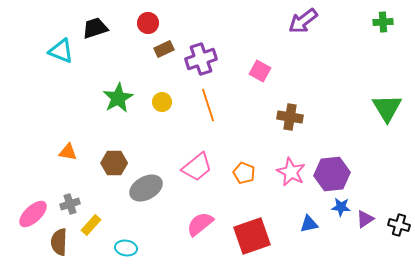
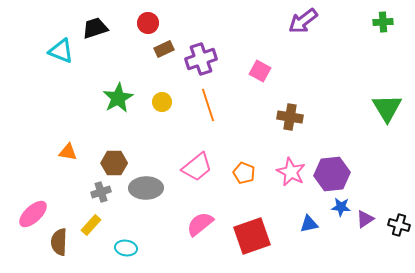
gray ellipse: rotated 28 degrees clockwise
gray cross: moved 31 px right, 12 px up
